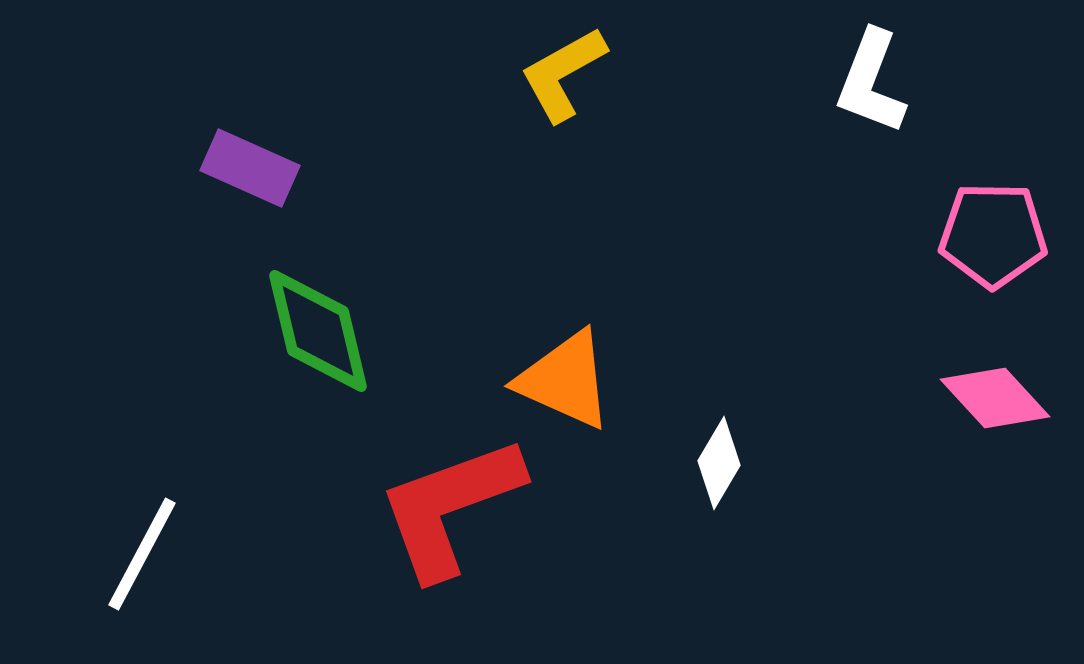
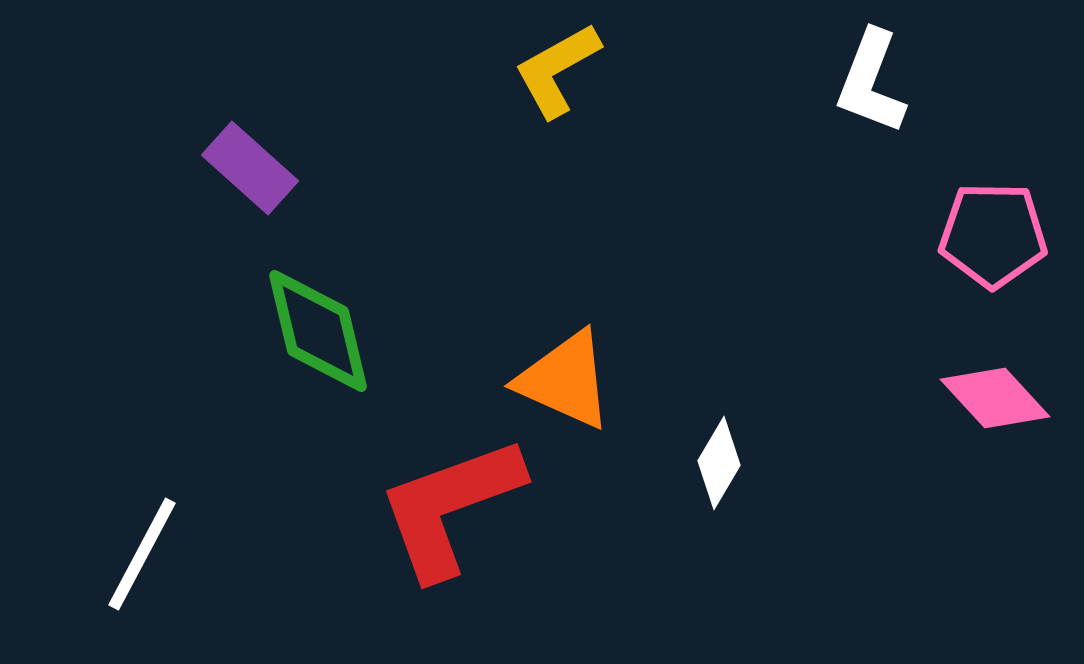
yellow L-shape: moved 6 px left, 4 px up
purple rectangle: rotated 18 degrees clockwise
